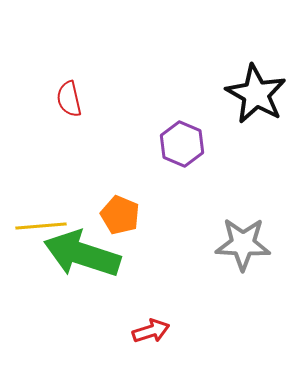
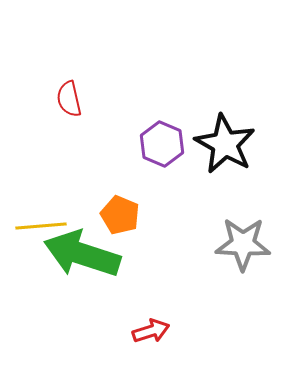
black star: moved 31 px left, 50 px down
purple hexagon: moved 20 px left
